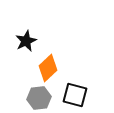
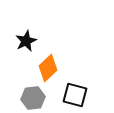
gray hexagon: moved 6 px left
